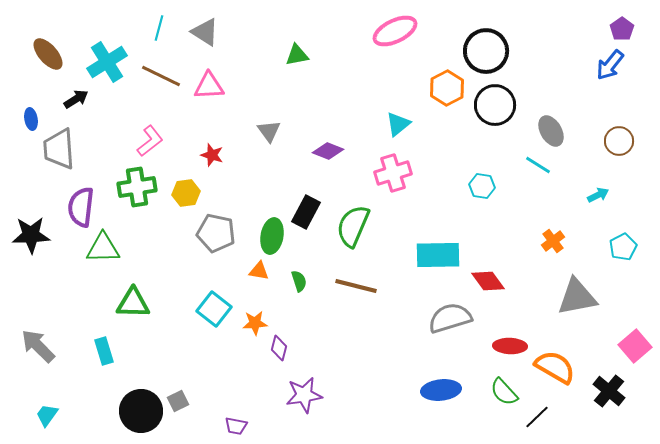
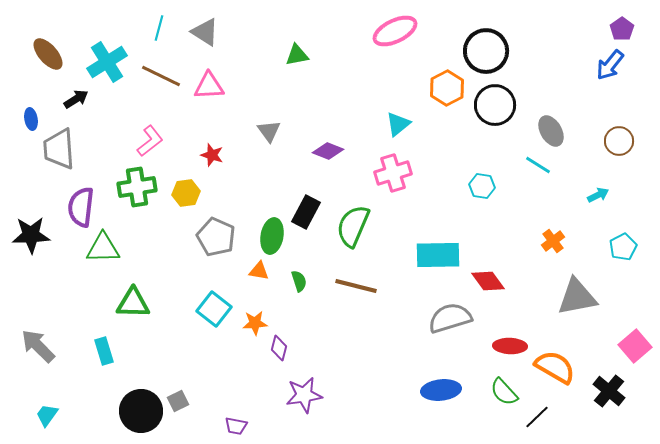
gray pentagon at (216, 233): moved 4 px down; rotated 12 degrees clockwise
